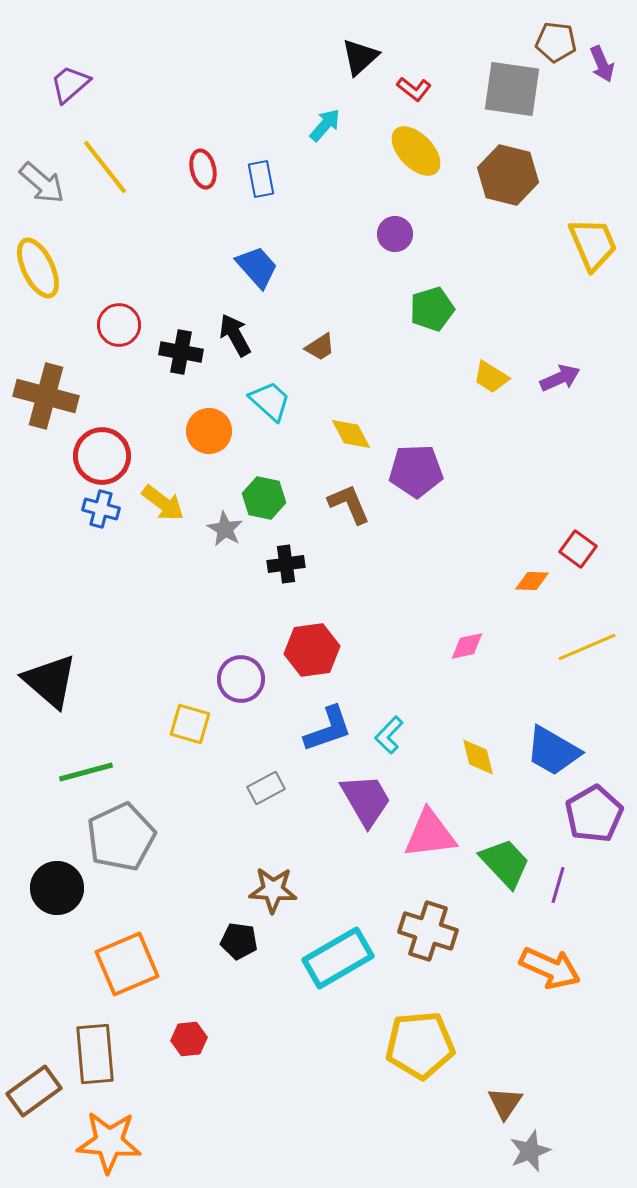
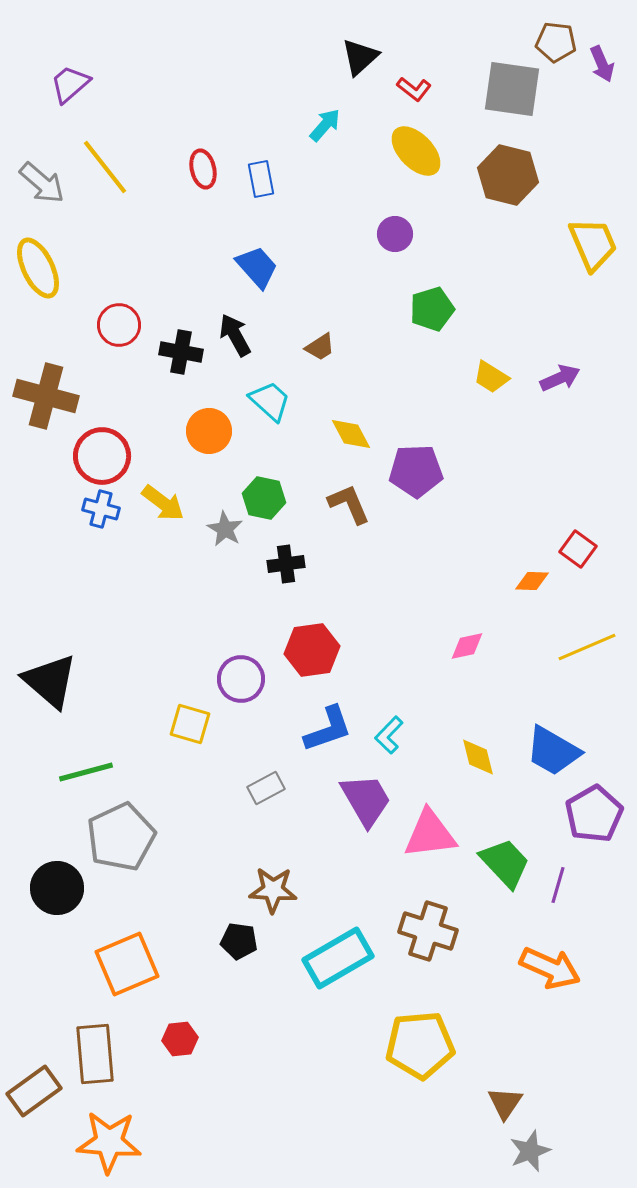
red hexagon at (189, 1039): moved 9 px left
